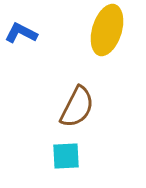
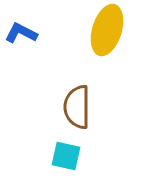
brown semicircle: rotated 153 degrees clockwise
cyan square: rotated 16 degrees clockwise
